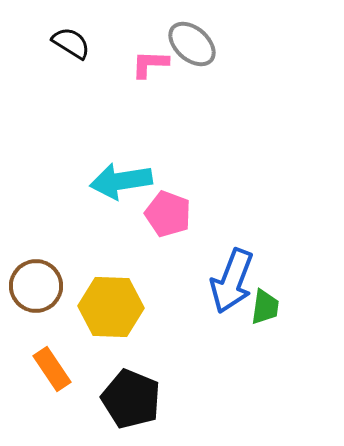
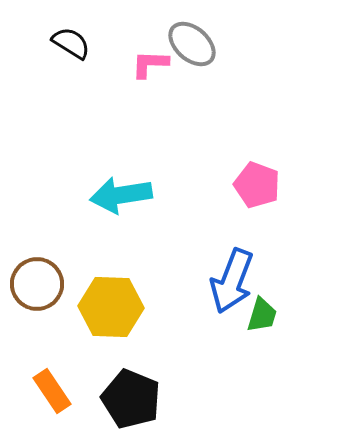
cyan arrow: moved 14 px down
pink pentagon: moved 89 px right, 29 px up
brown circle: moved 1 px right, 2 px up
green trapezoid: moved 3 px left, 8 px down; rotated 9 degrees clockwise
orange rectangle: moved 22 px down
